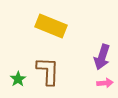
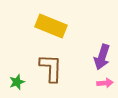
brown L-shape: moved 3 px right, 3 px up
green star: moved 1 px left, 3 px down; rotated 14 degrees clockwise
